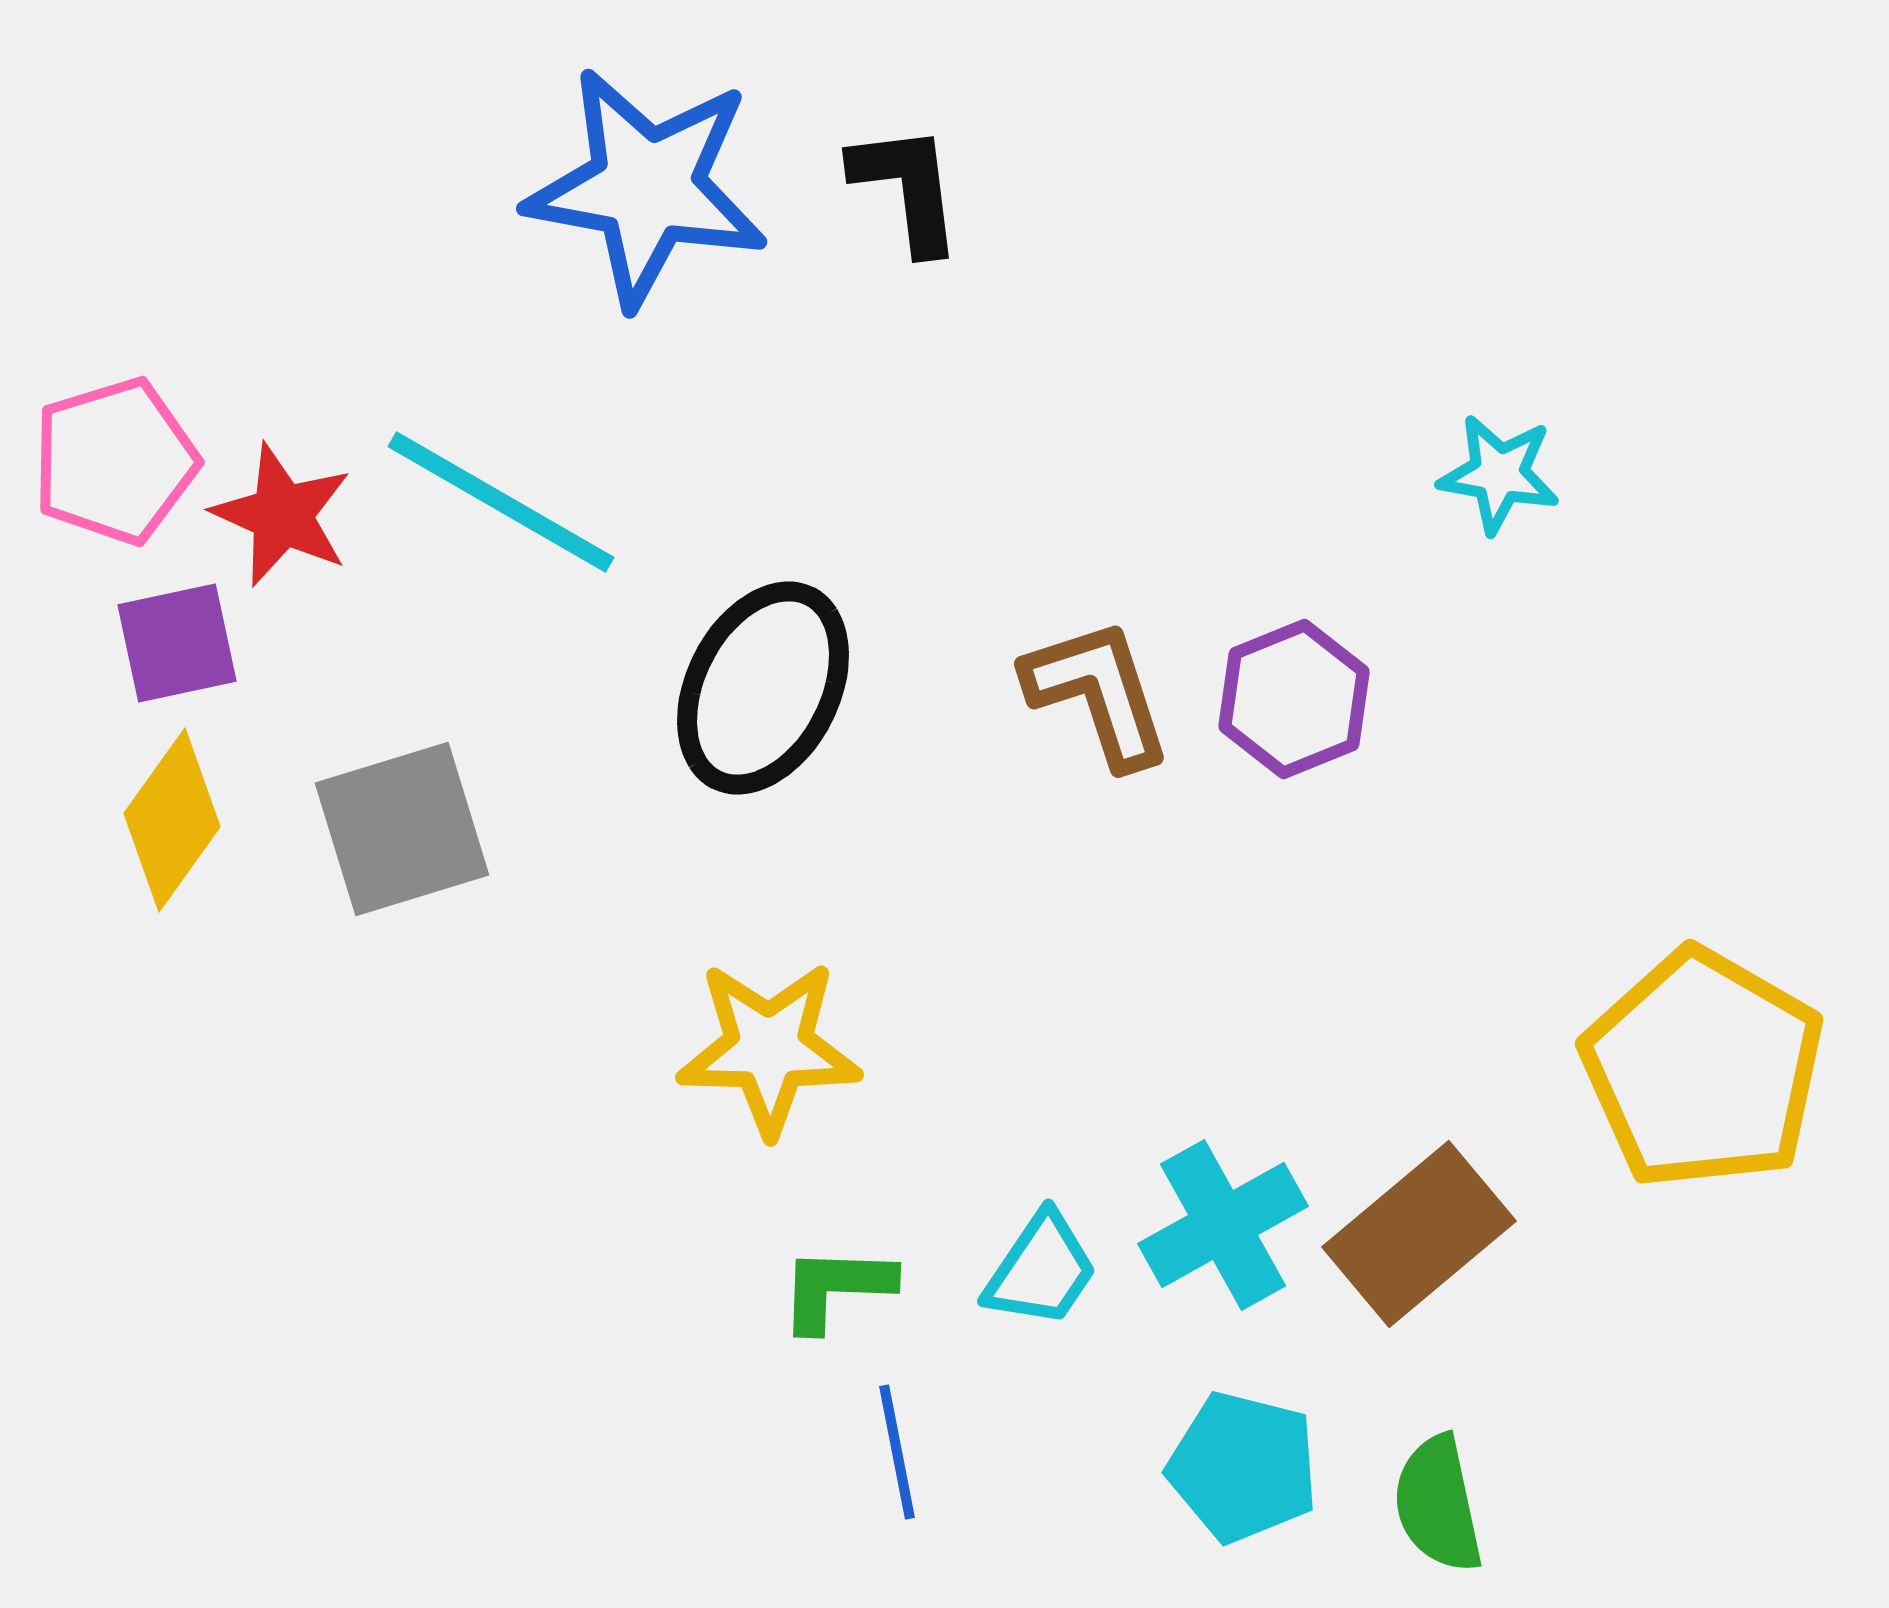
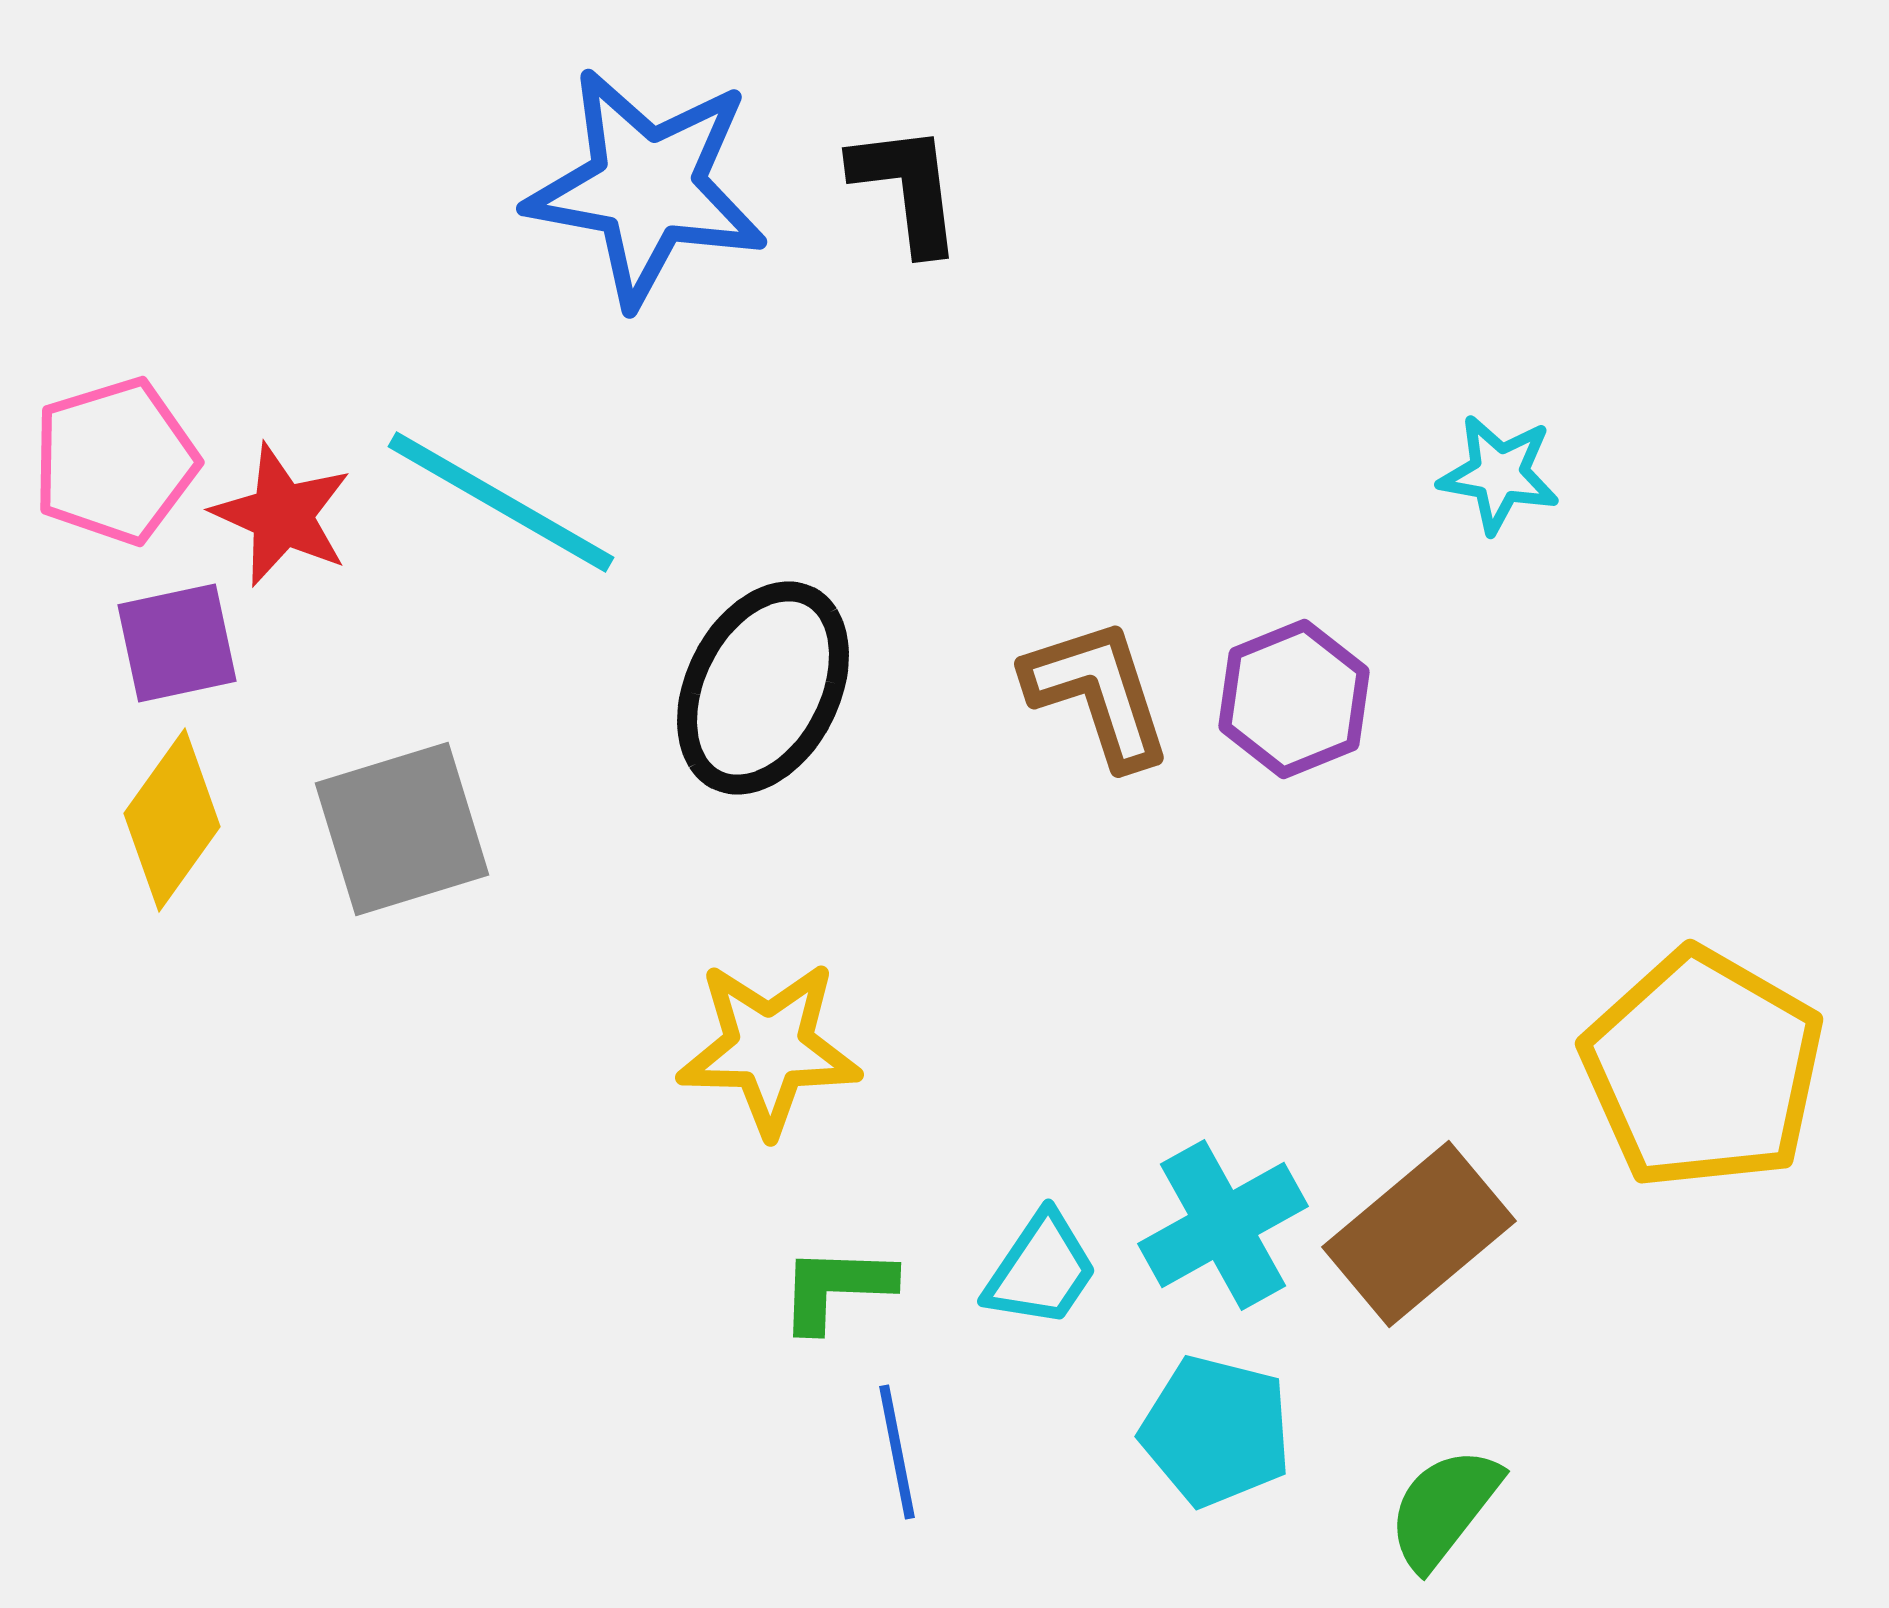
cyan pentagon: moved 27 px left, 36 px up
green semicircle: moved 6 px right, 4 px down; rotated 50 degrees clockwise
